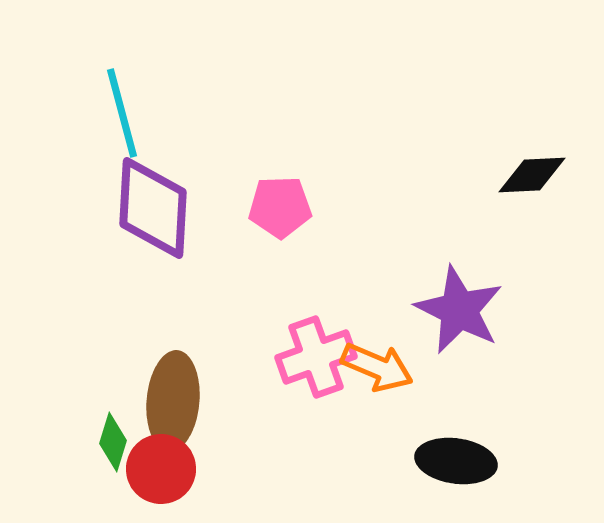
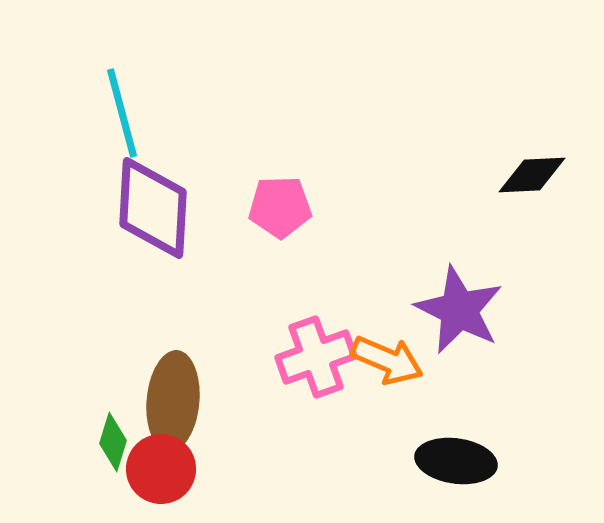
orange arrow: moved 10 px right, 7 px up
